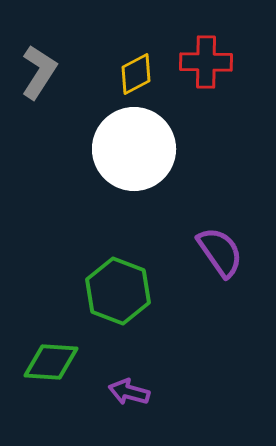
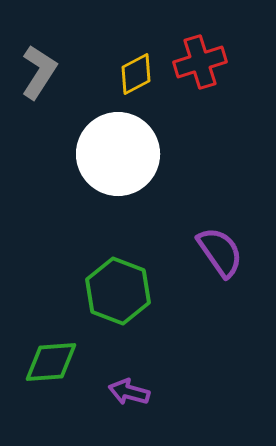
red cross: moved 6 px left; rotated 18 degrees counterclockwise
white circle: moved 16 px left, 5 px down
green diamond: rotated 8 degrees counterclockwise
